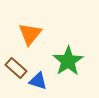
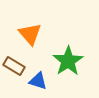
orange triangle: rotated 20 degrees counterclockwise
brown rectangle: moved 2 px left, 2 px up; rotated 10 degrees counterclockwise
